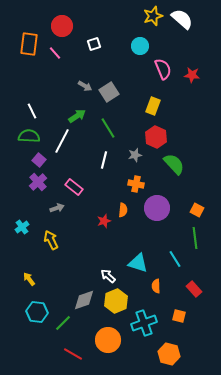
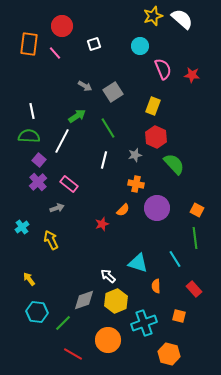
gray square at (109, 92): moved 4 px right
white line at (32, 111): rotated 14 degrees clockwise
pink rectangle at (74, 187): moved 5 px left, 3 px up
orange semicircle at (123, 210): rotated 40 degrees clockwise
red star at (104, 221): moved 2 px left, 3 px down
